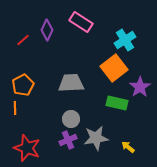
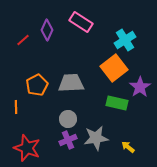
orange pentagon: moved 14 px right
orange line: moved 1 px right, 1 px up
gray circle: moved 3 px left
